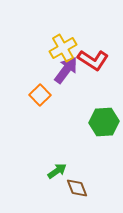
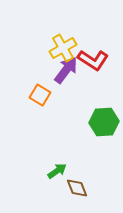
orange square: rotated 15 degrees counterclockwise
